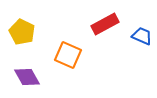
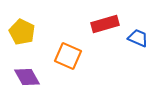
red rectangle: rotated 12 degrees clockwise
blue trapezoid: moved 4 px left, 2 px down
orange square: moved 1 px down
